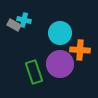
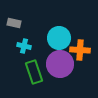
cyan cross: moved 26 px down
gray rectangle: moved 2 px up; rotated 16 degrees counterclockwise
cyan circle: moved 1 px left, 5 px down
